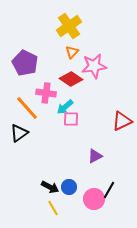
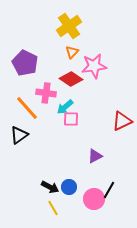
black triangle: moved 2 px down
